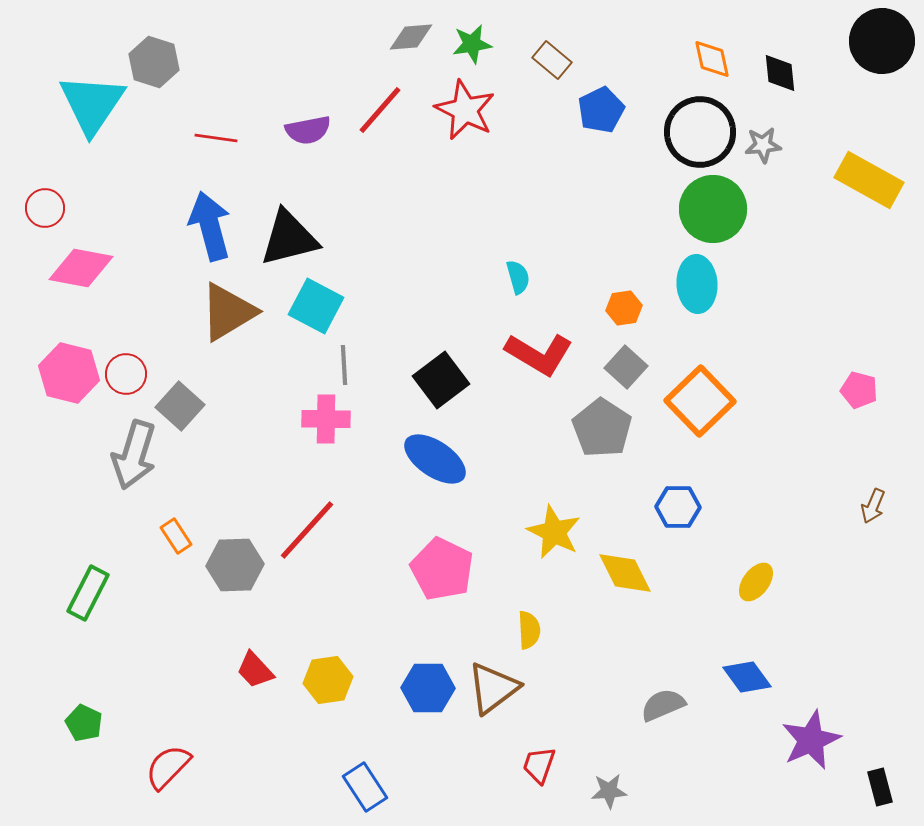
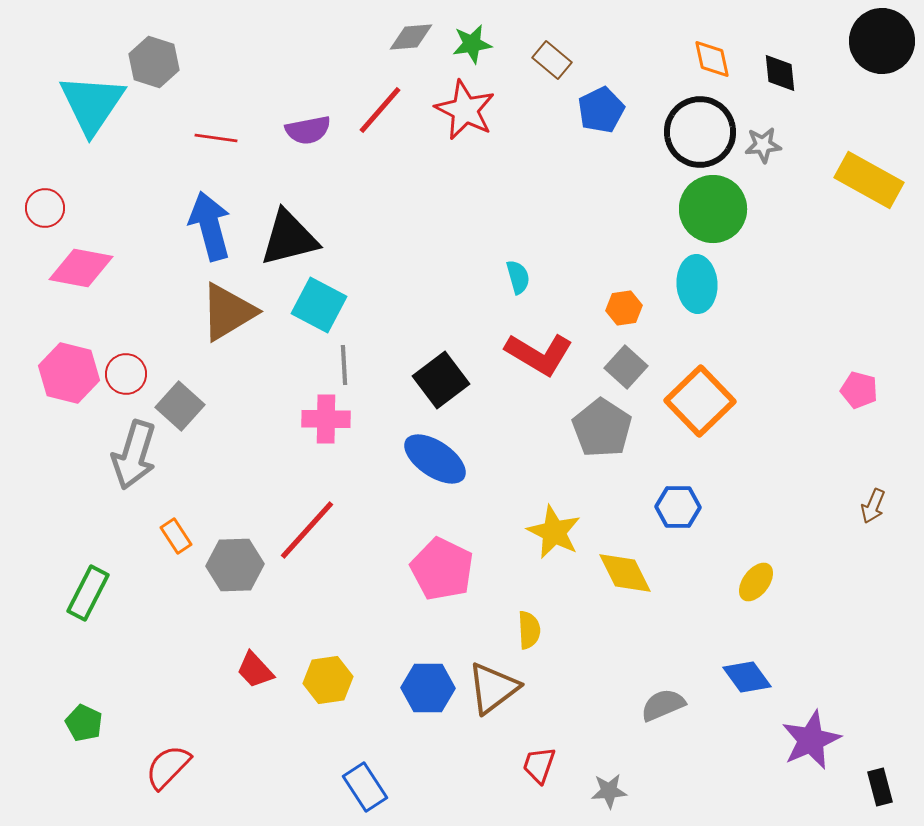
cyan square at (316, 306): moved 3 px right, 1 px up
